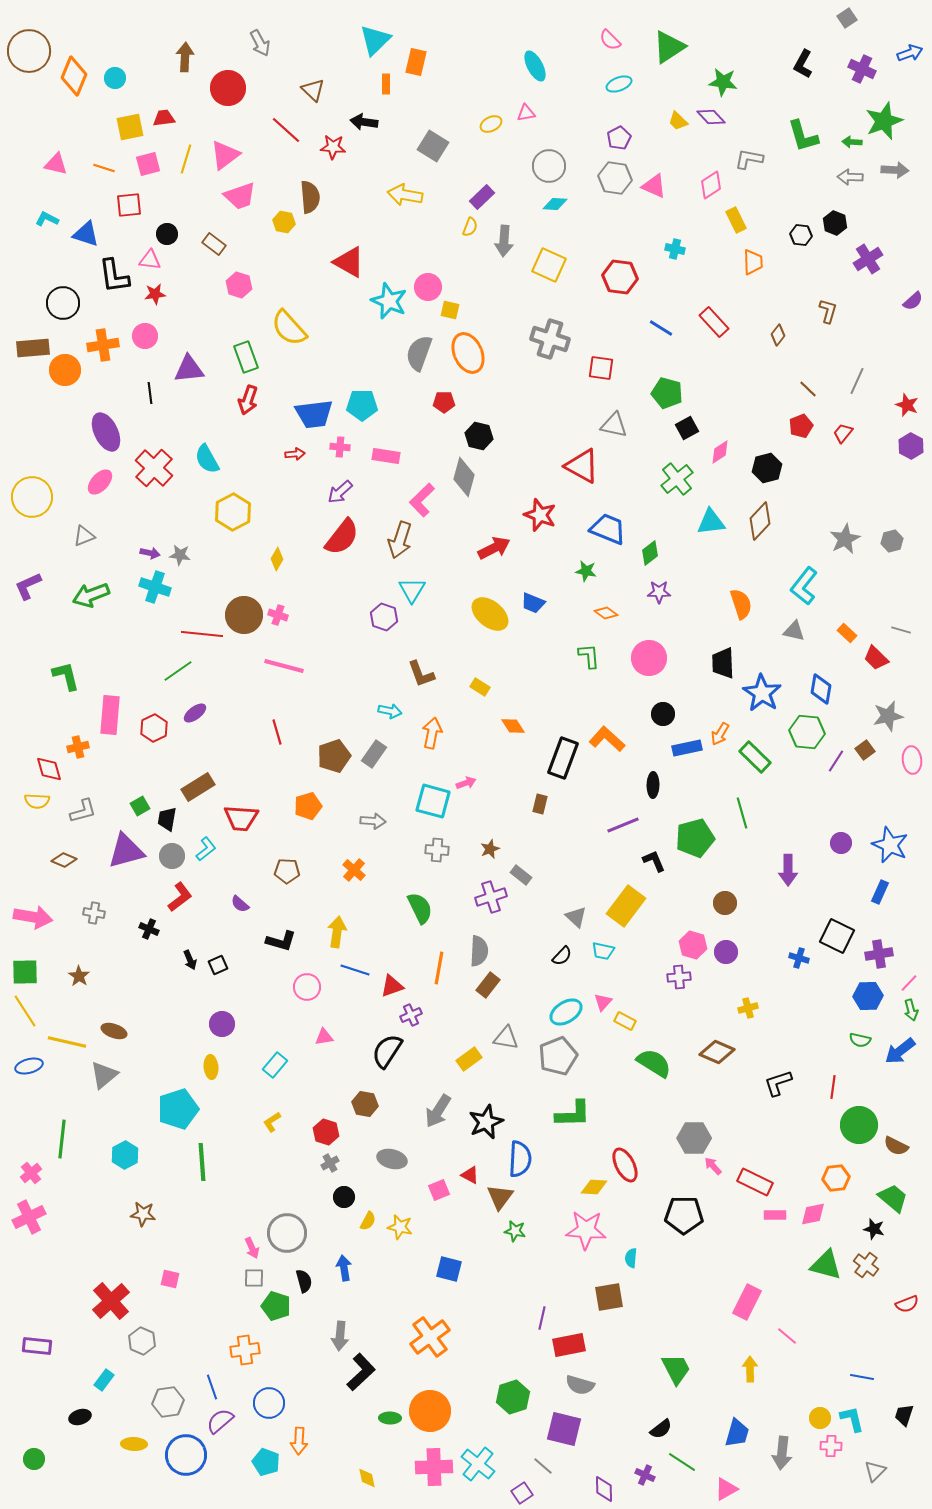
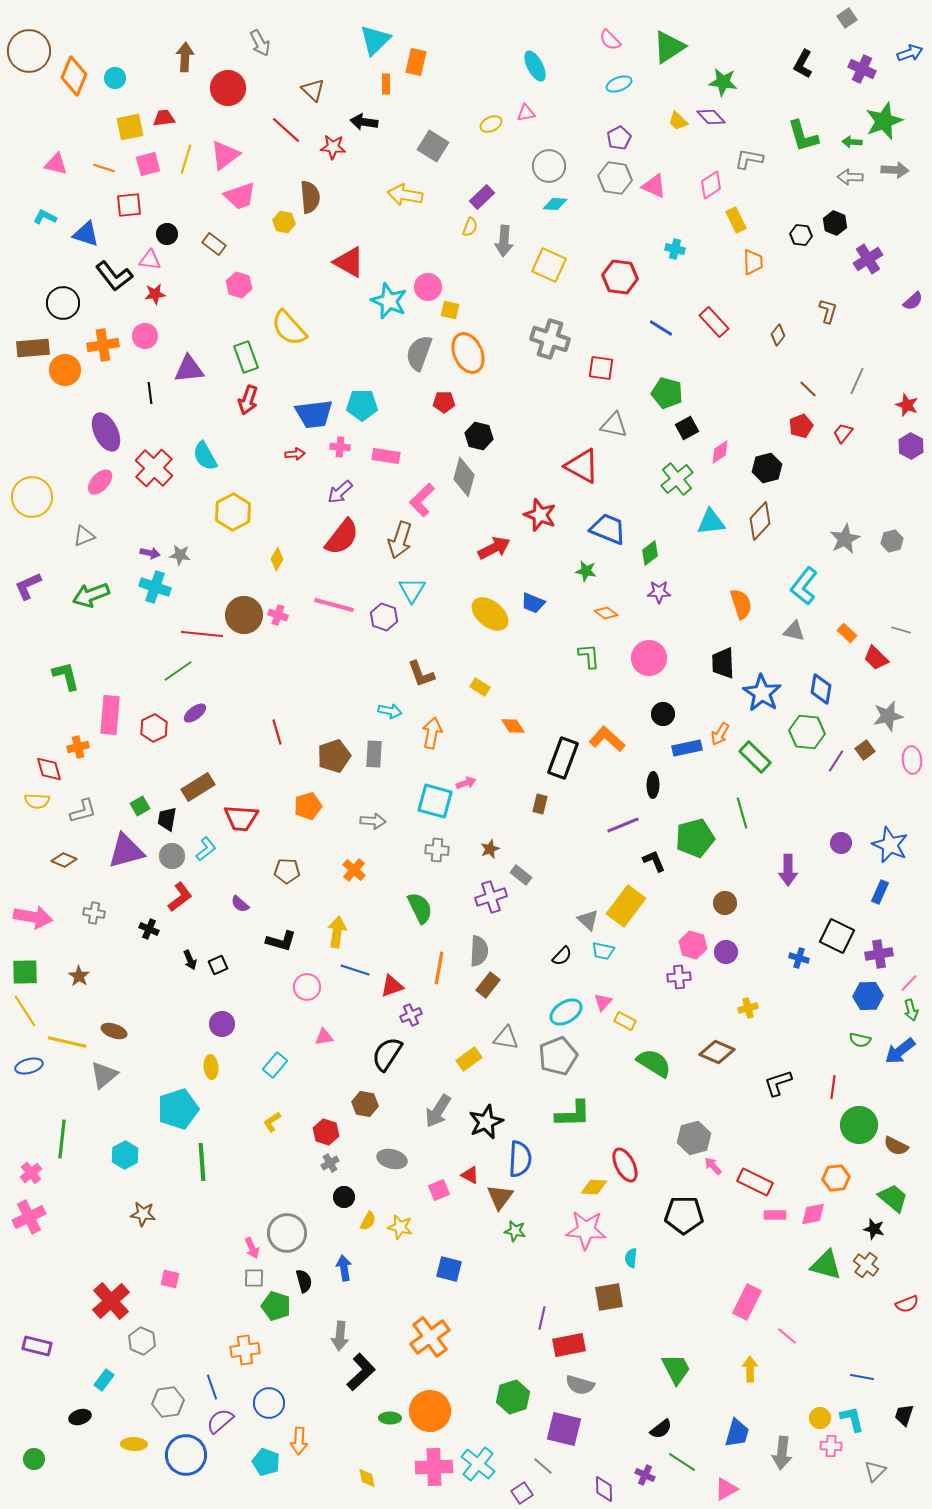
cyan L-shape at (47, 219): moved 2 px left, 2 px up
black L-shape at (114, 276): rotated 30 degrees counterclockwise
cyan semicircle at (207, 459): moved 2 px left, 3 px up
pink line at (284, 666): moved 50 px right, 61 px up
gray rectangle at (374, 754): rotated 32 degrees counterclockwise
cyan square at (433, 801): moved 2 px right
gray triangle at (576, 917): moved 12 px right, 3 px down
black semicircle at (387, 1051): moved 3 px down
gray hexagon at (694, 1138): rotated 16 degrees counterclockwise
purple rectangle at (37, 1346): rotated 8 degrees clockwise
